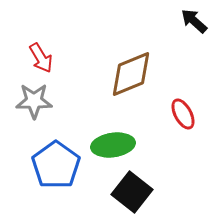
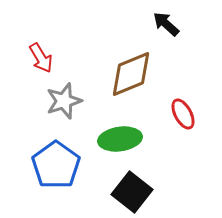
black arrow: moved 28 px left, 3 px down
gray star: moved 30 px right; rotated 18 degrees counterclockwise
green ellipse: moved 7 px right, 6 px up
